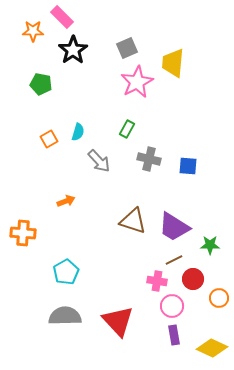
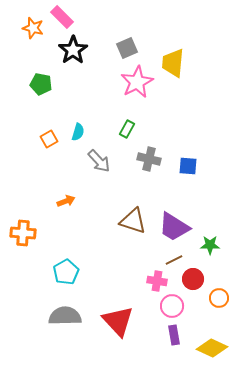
orange star: moved 3 px up; rotated 15 degrees clockwise
